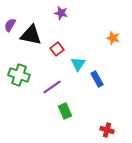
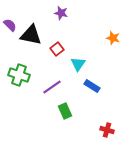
purple semicircle: rotated 104 degrees clockwise
blue rectangle: moved 5 px left, 7 px down; rotated 28 degrees counterclockwise
